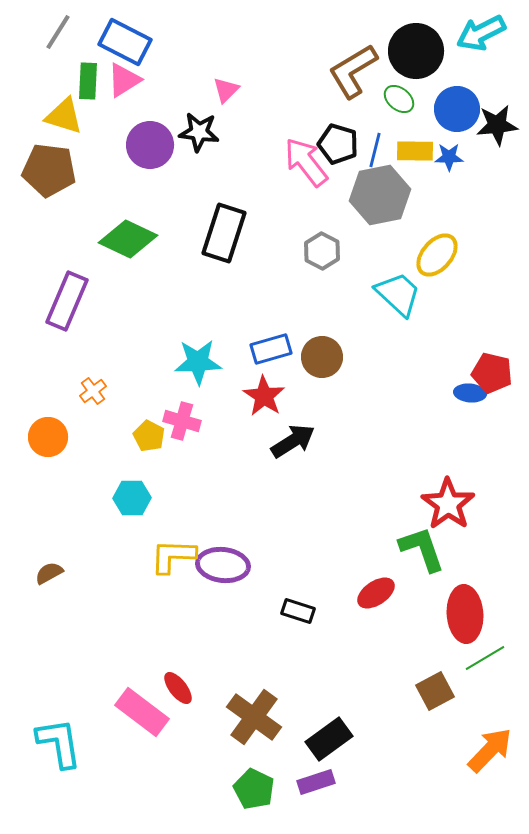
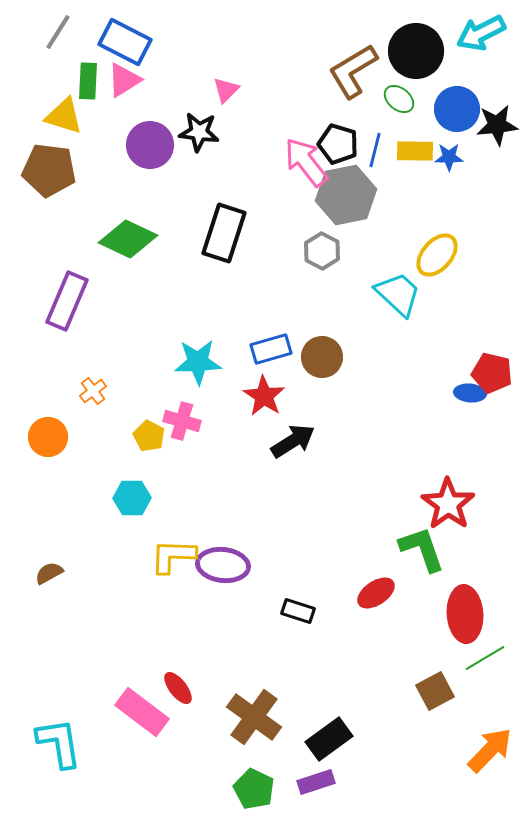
gray hexagon at (380, 195): moved 34 px left
